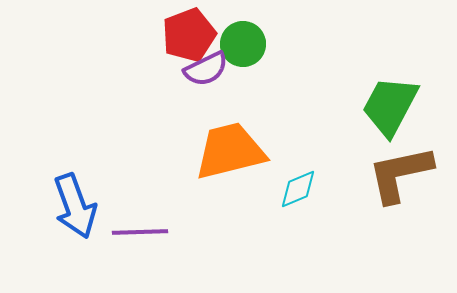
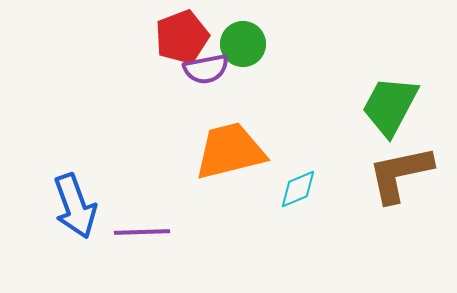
red pentagon: moved 7 px left, 2 px down
purple semicircle: rotated 15 degrees clockwise
purple line: moved 2 px right
